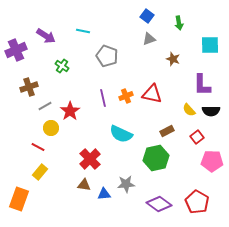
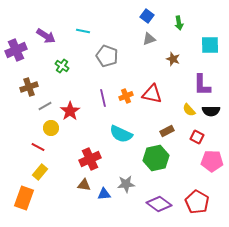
red square: rotated 24 degrees counterclockwise
red cross: rotated 20 degrees clockwise
orange rectangle: moved 5 px right, 1 px up
